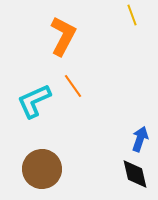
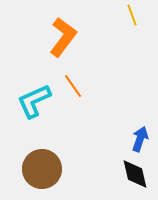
orange L-shape: moved 1 px down; rotated 9 degrees clockwise
